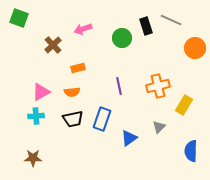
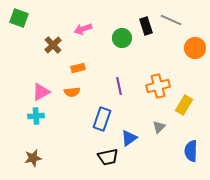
black trapezoid: moved 35 px right, 38 px down
brown star: rotated 12 degrees counterclockwise
